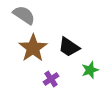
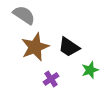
brown star: moved 2 px right, 1 px up; rotated 12 degrees clockwise
